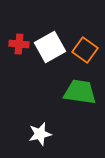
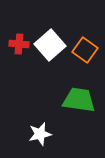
white square: moved 2 px up; rotated 12 degrees counterclockwise
green trapezoid: moved 1 px left, 8 px down
